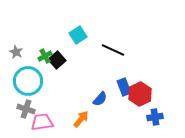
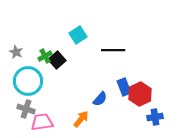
black line: rotated 25 degrees counterclockwise
